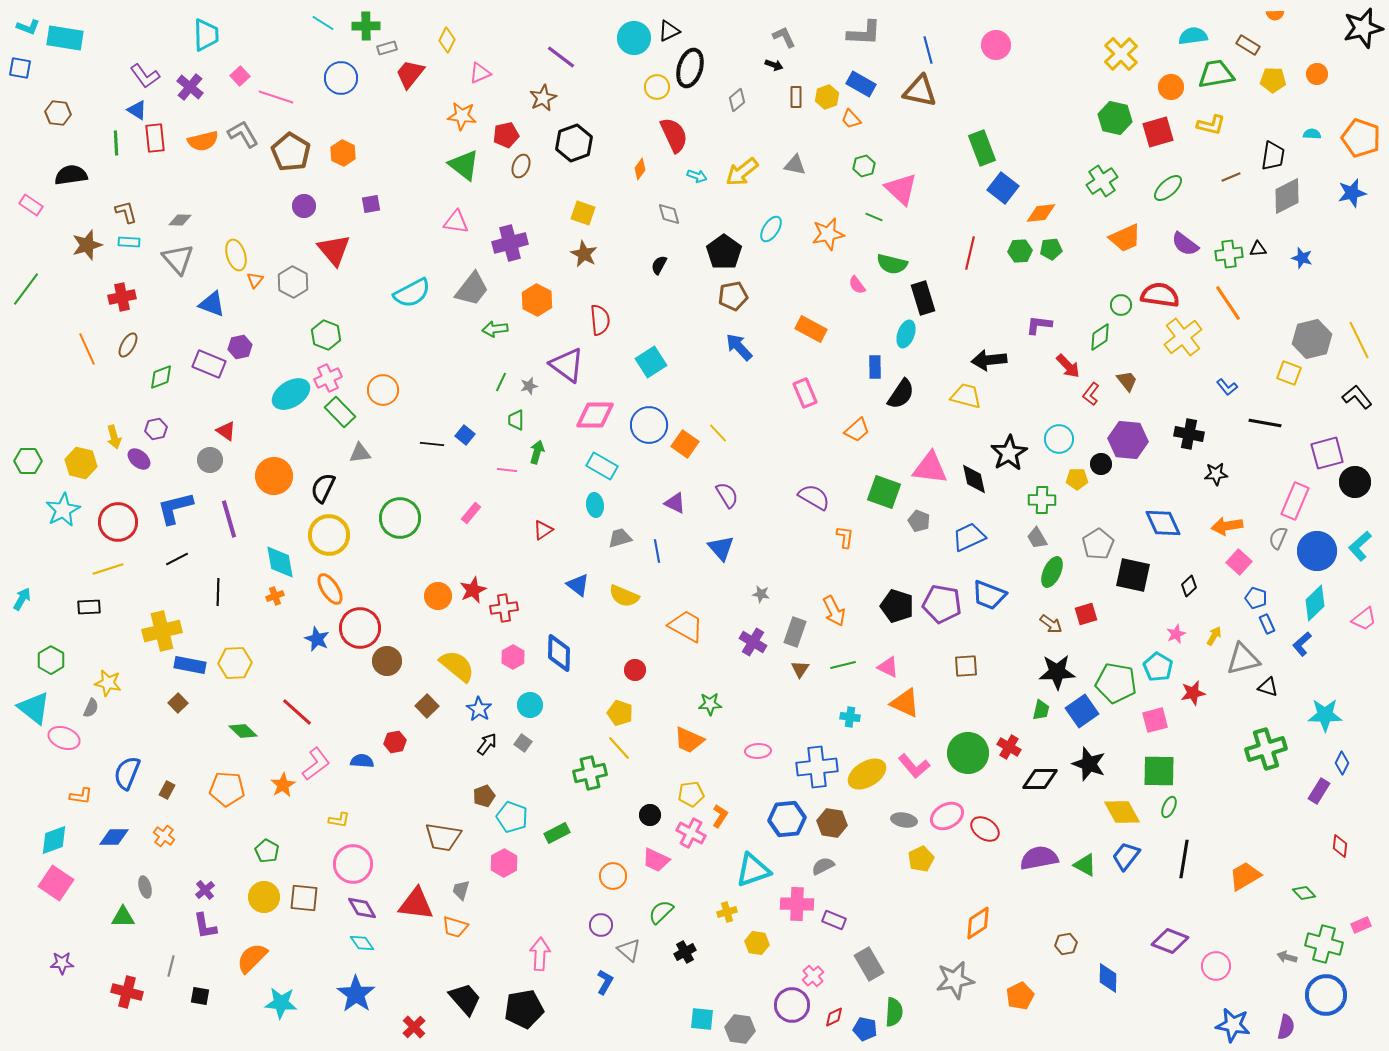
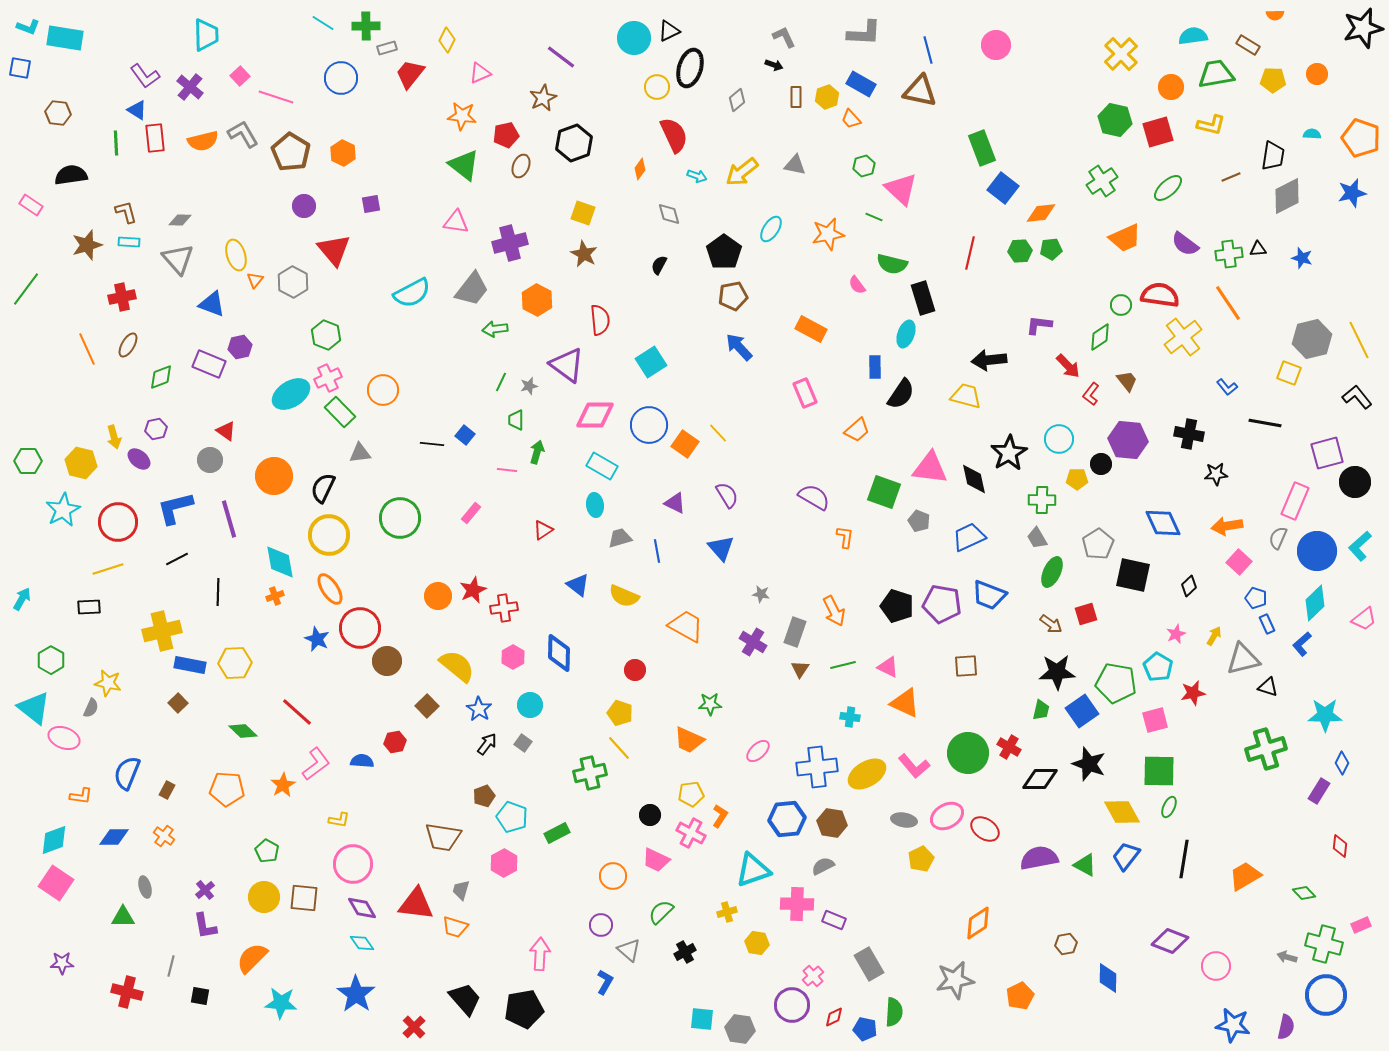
green hexagon at (1115, 118): moved 2 px down
pink ellipse at (758, 751): rotated 40 degrees counterclockwise
